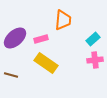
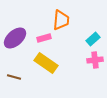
orange trapezoid: moved 2 px left
pink rectangle: moved 3 px right, 1 px up
brown line: moved 3 px right, 2 px down
